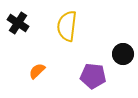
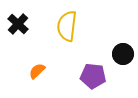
black cross: moved 1 px down; rotated 10 degrees clockwise
